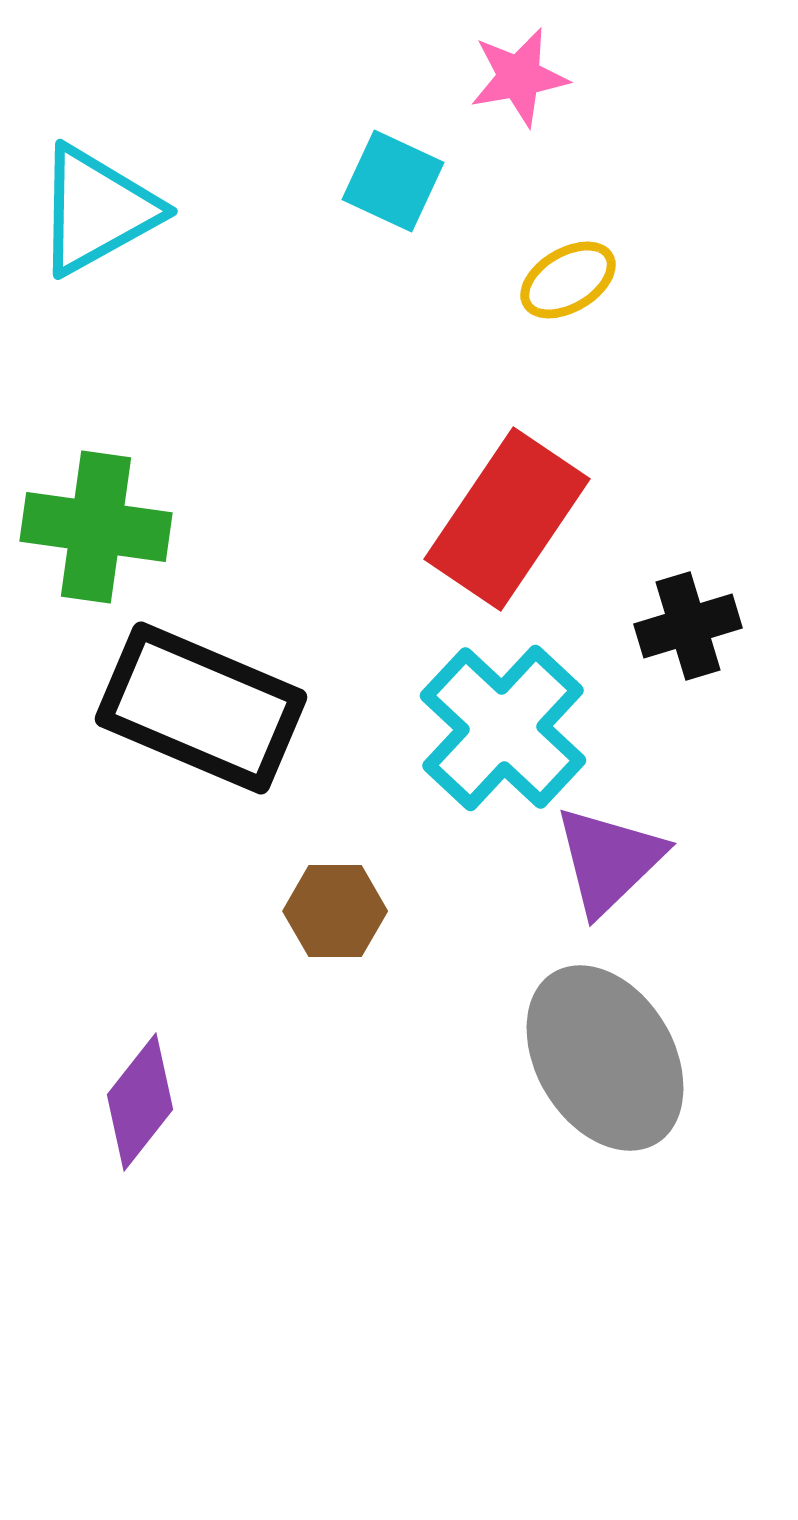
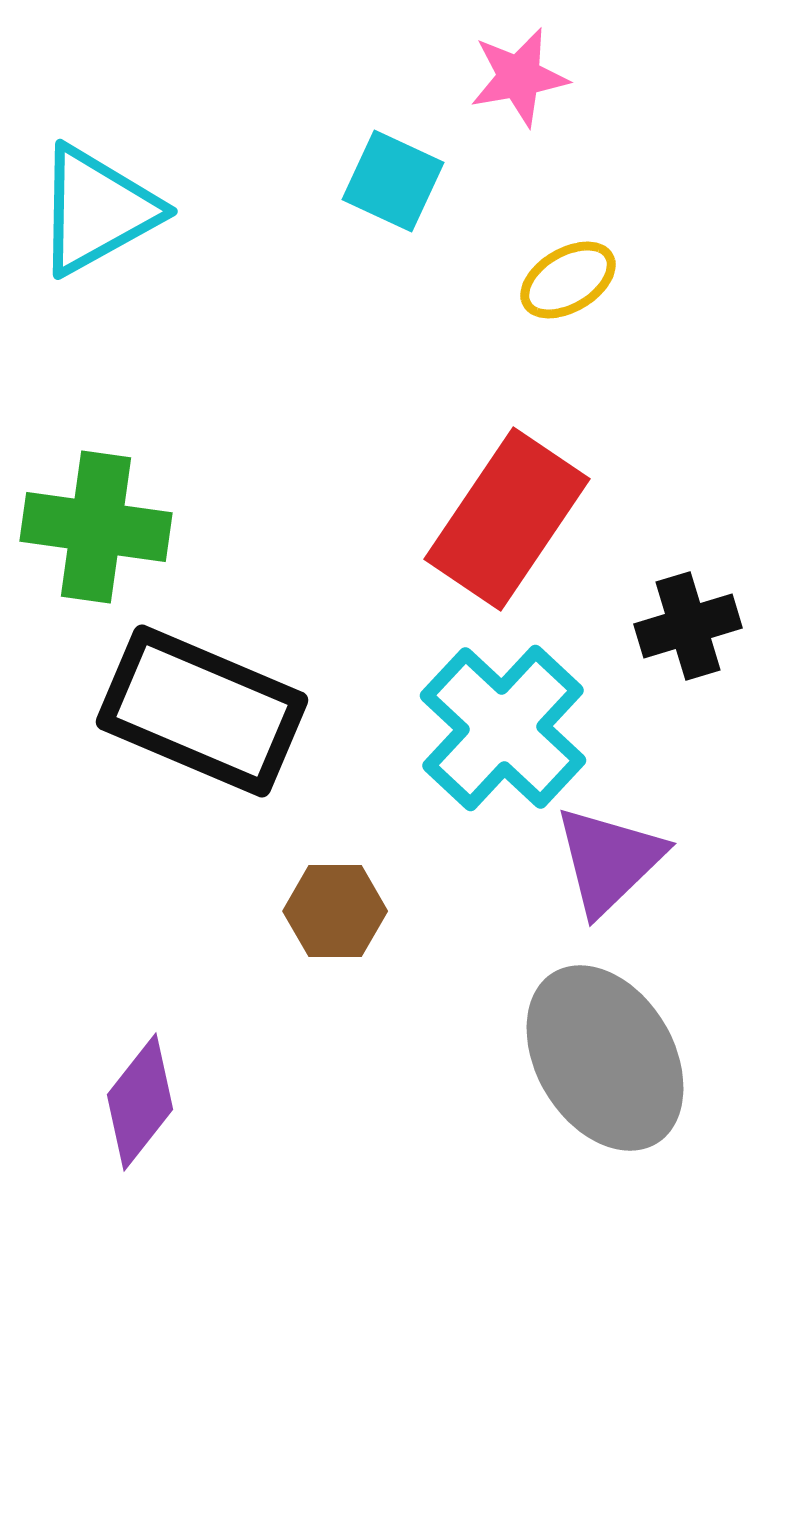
black rectangle: moved 1 px right, 3 px down
